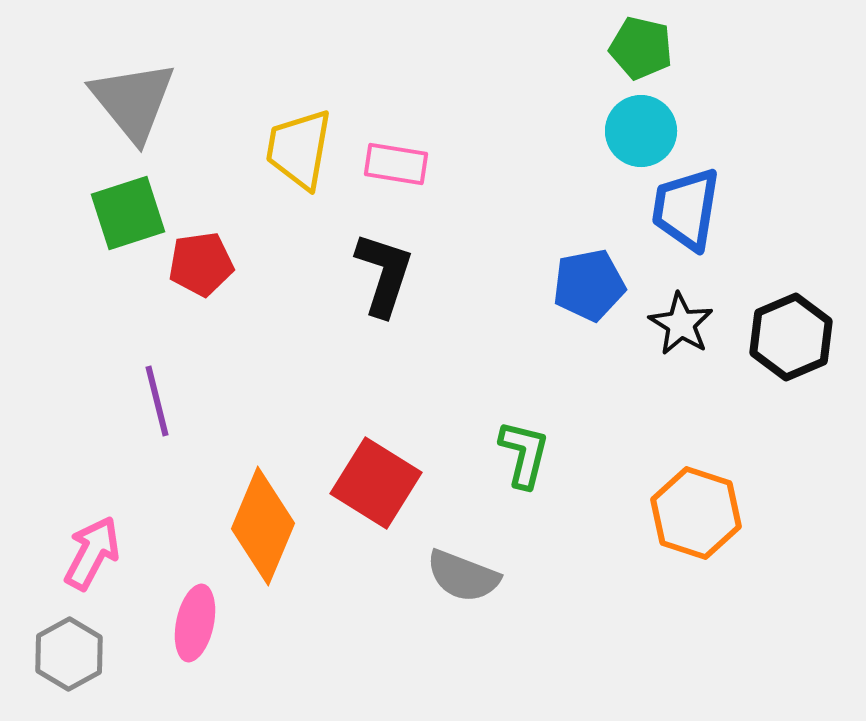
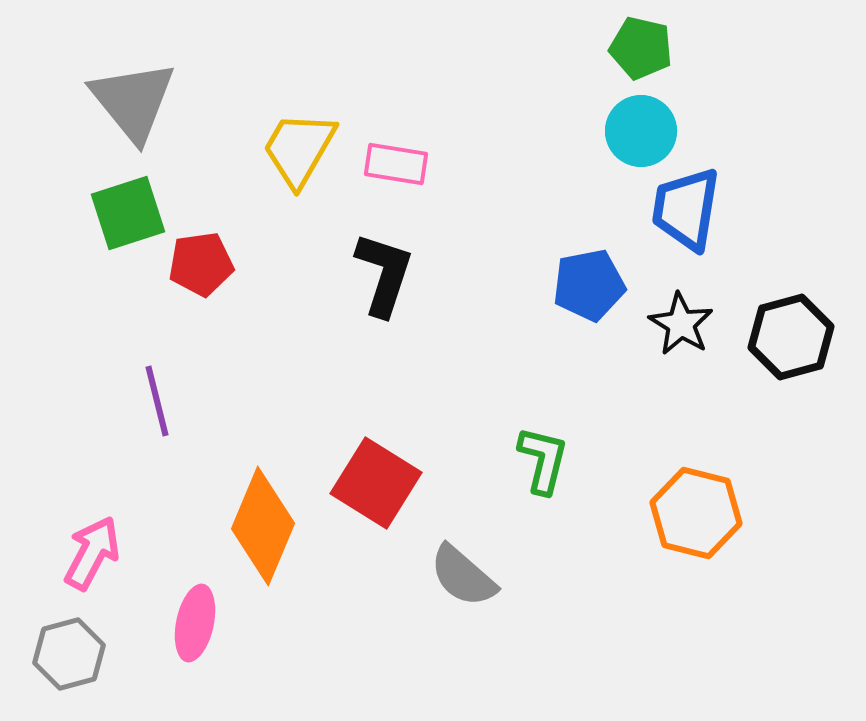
yellow trapezoid: rotated 20 degrees clockwise
black hexagon: rotated 8 degrees clockwise
green L-shape: moved 19 px right, 6 px down
orange hexagon: rotated 4 degrees counterclockwise
gray semicircle: rotated 20 degrees clockwise
gray hexagon: rotated 14 degrees clockwise
